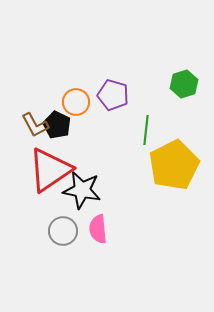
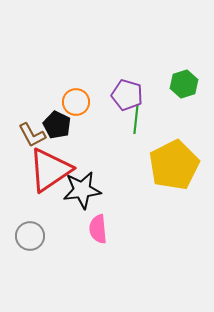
purple pentagon: moved 14 px right
brown L-shape: moved 3 px left, 10 px down
green line: moved 10 px left, 11 px up
black star: rotated 18 degrees counterclockwise
gray circle: moved 33 px left, 5 px down
